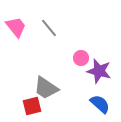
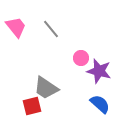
gray line: moved 2 px right, 1 px down
